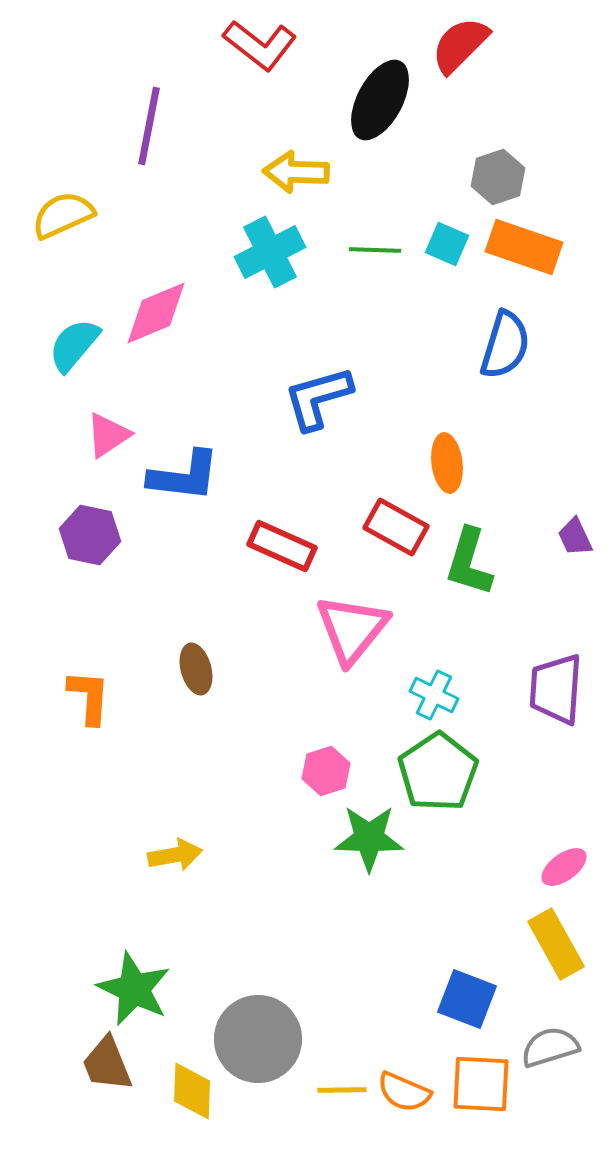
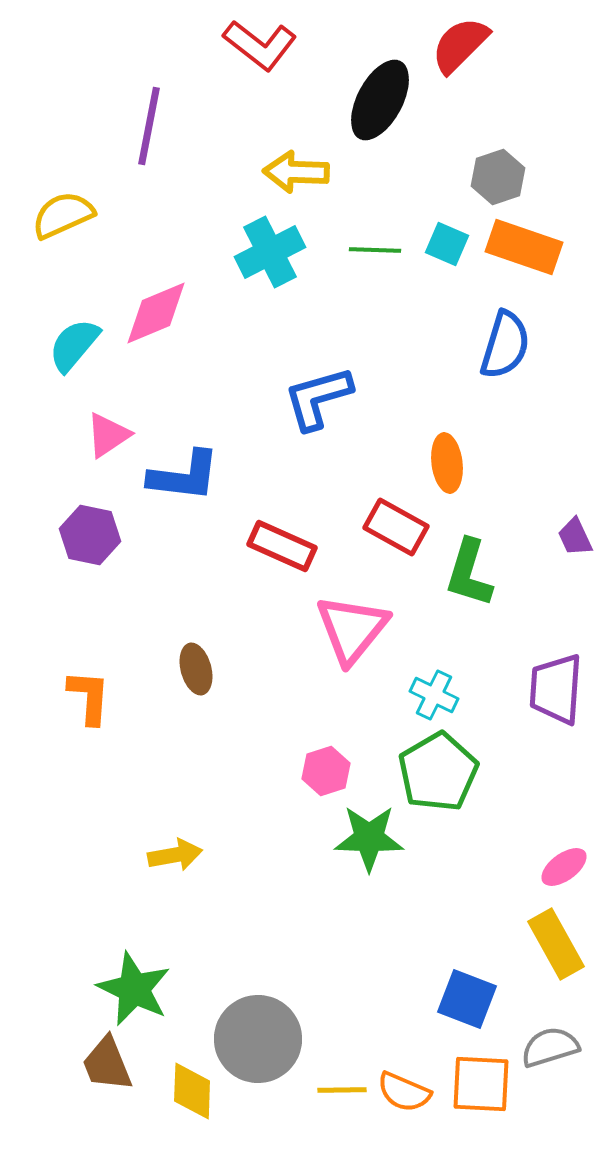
green L-shape at (469, 562): moved 11 px down
green pentagon at (438, 772): rotated 4 degrees clockwise
